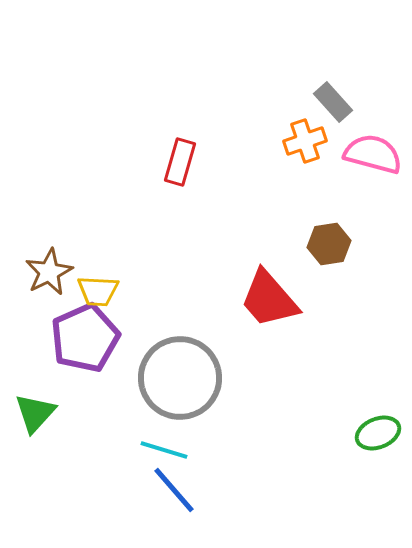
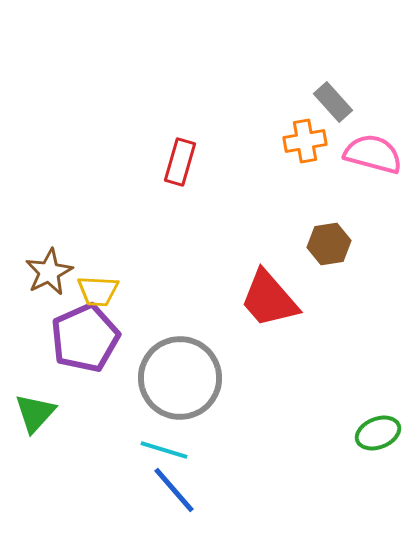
orange cross: rotated 9 degrees clockwise
